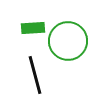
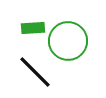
black line: moved 3 px up; rotated 30 degrees counterclockwise
